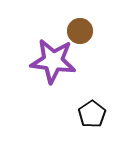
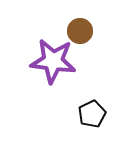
black pentagon: rotated 8 degrees clockwise
